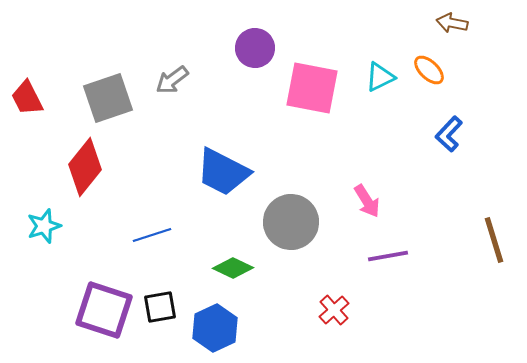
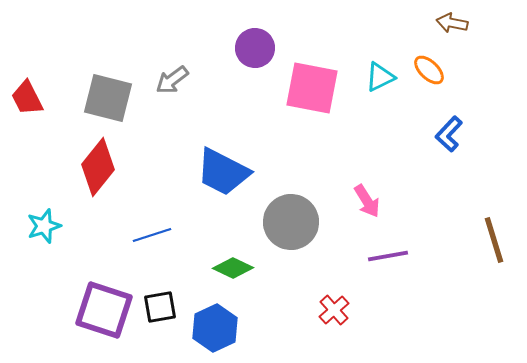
gray square: rotated 33 degrees clockwise
red diamond: moved 13 px right
